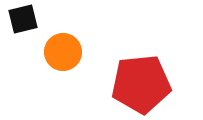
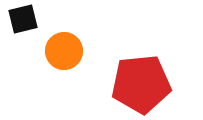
orange circle: moved 1 px right, 1 px up
